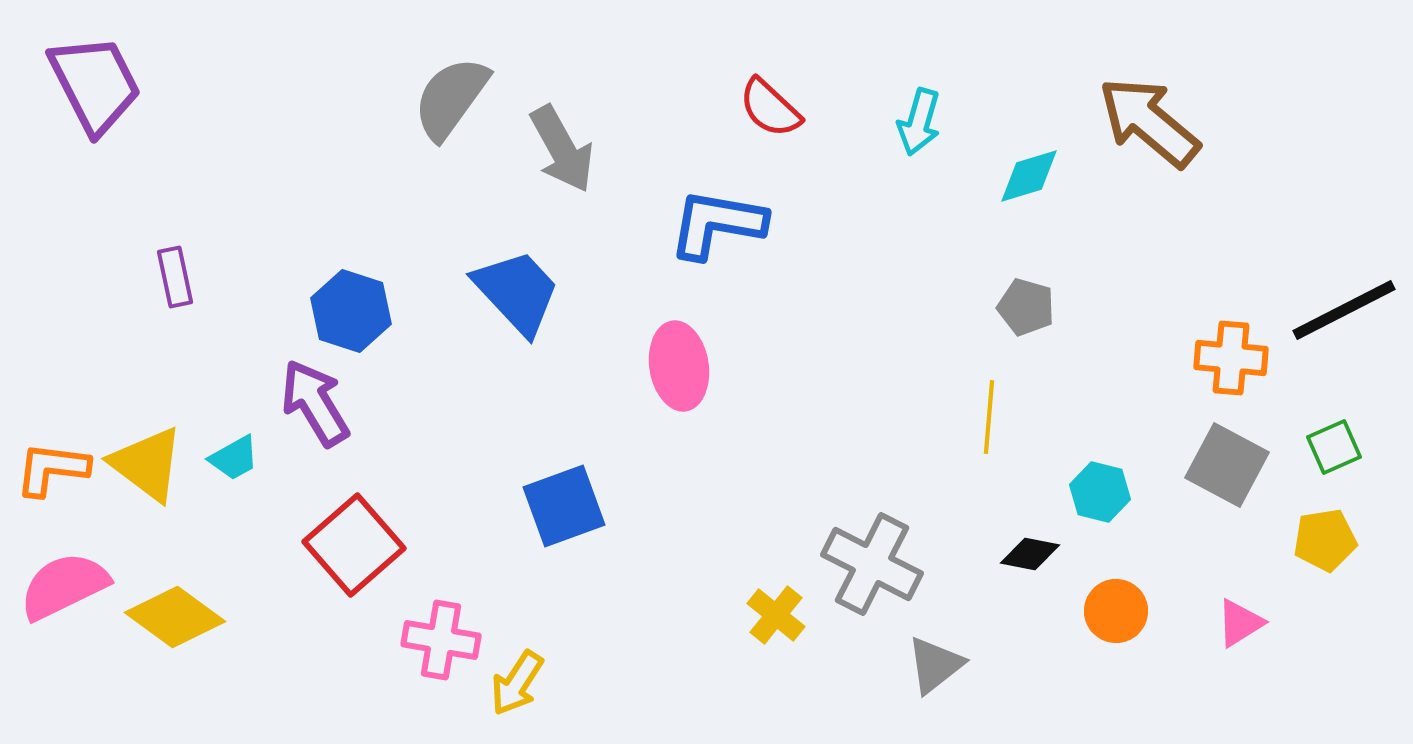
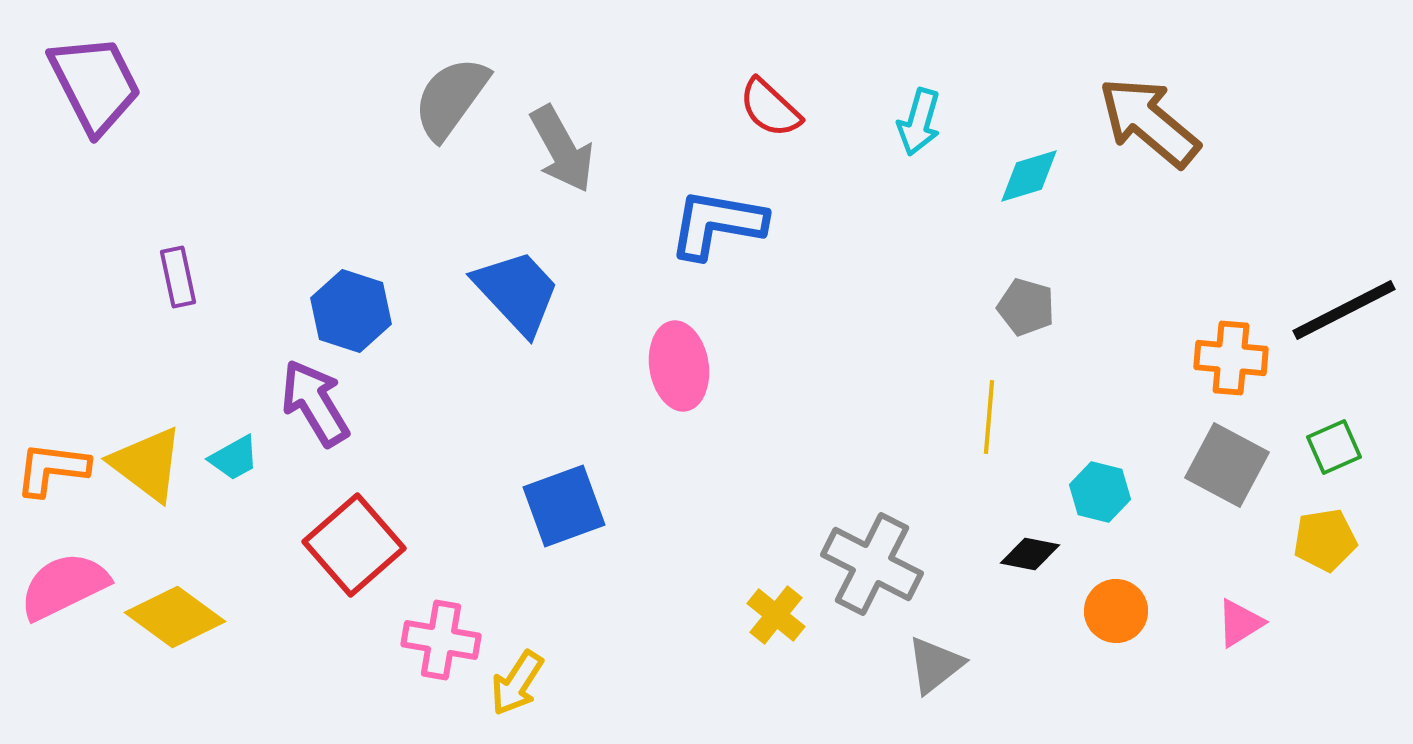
purple rectangle: moved 3 px right
